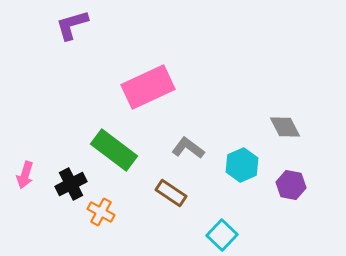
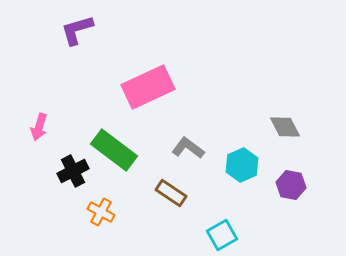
purple L-shape: moved 5 px right, 5 px down
pink arrow: moved 14 px right, 48 px up
black cross: moved 2 px right, 13 px up
cyan square: rotated 16 degrees clockwise
